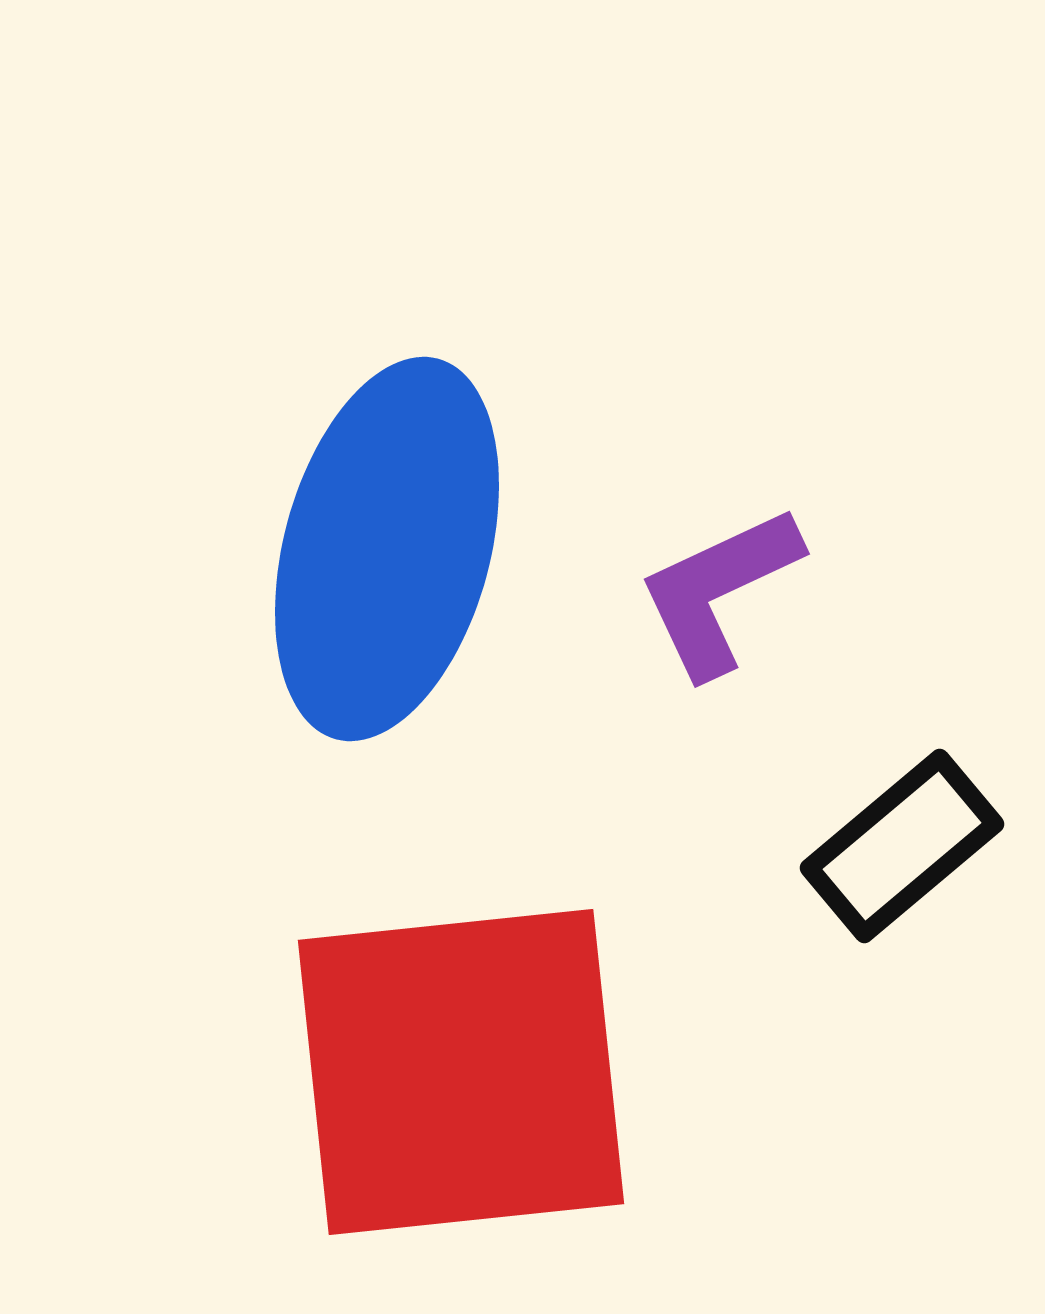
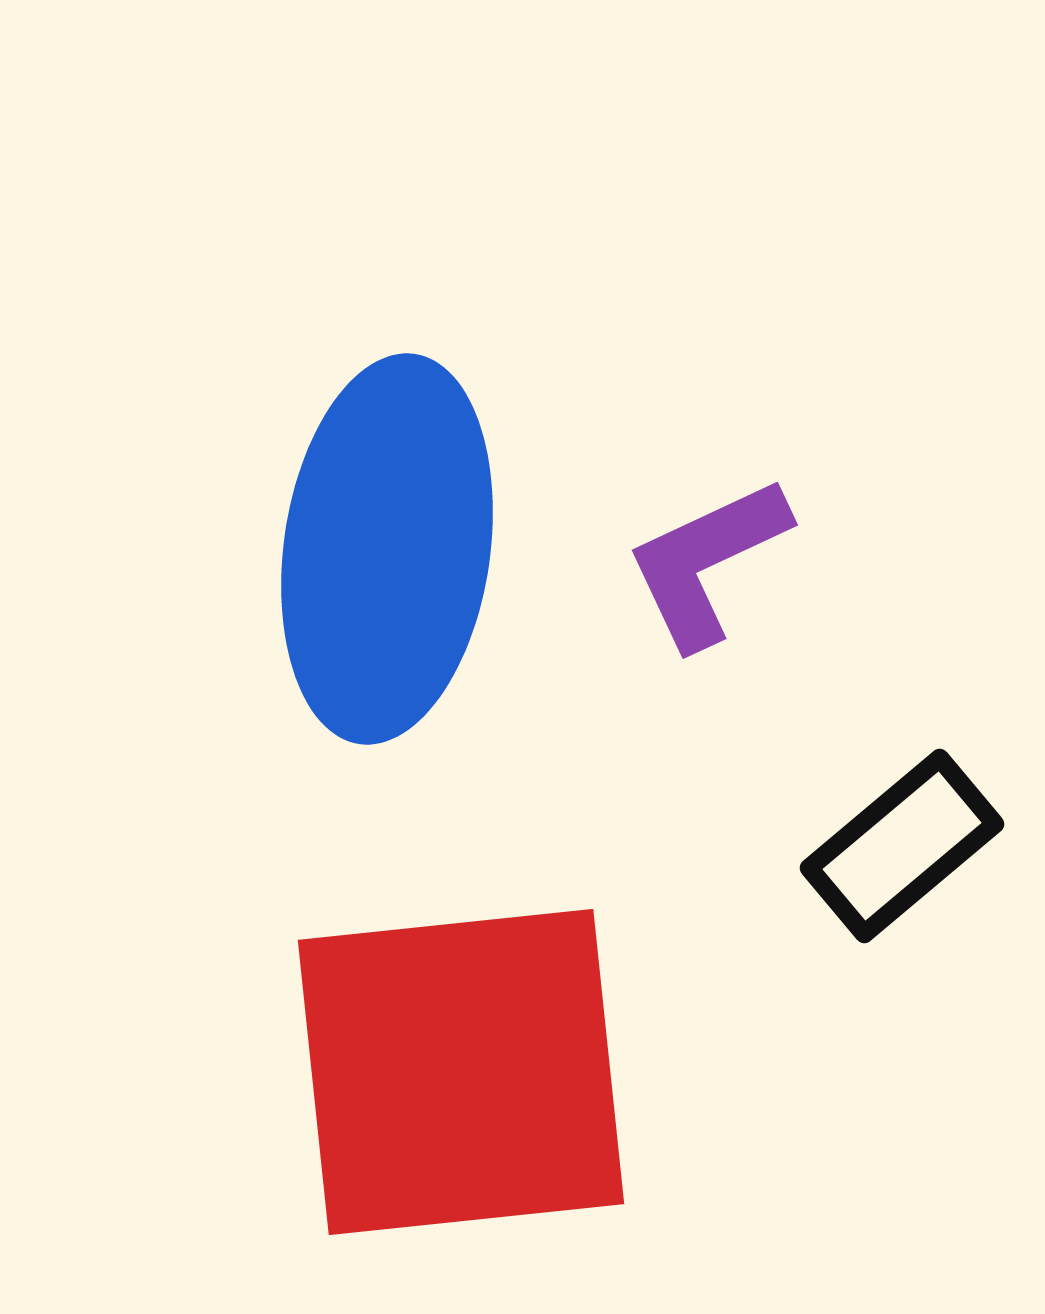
blue ellipse: rotated 7 degrees counterclockwise
purple L-shape: moved 12 px left, 29 px up
